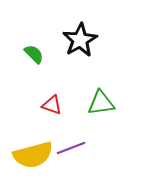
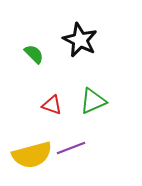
black star: rotated 16 degrees counterclockwise
green triangle: moved 8 px left, 2 px up; rotated 16 degrees counterclockwise
yellow semicircle: moved 1 px left
